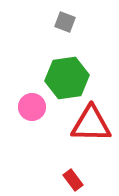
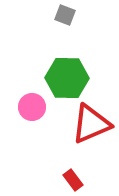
gray square: moved 7 px up
green hexagon: rotated 9 degrees clockwise
red triangle: rotated 24 degrees counterclockwise
